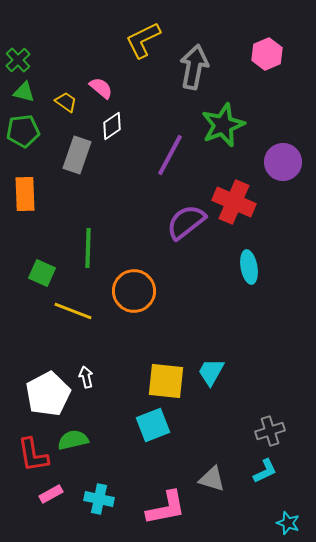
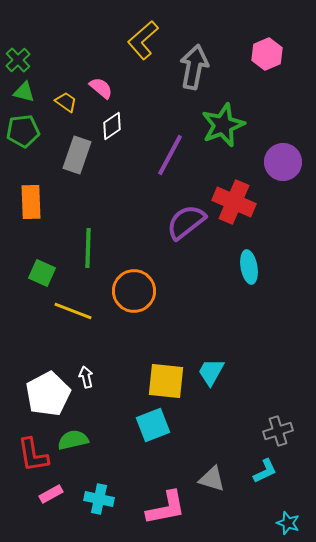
yellow L-shape: rotated 15 degrees counterclockwise
orange rectangle: moved 6 px right, 8 px down
gray cross: moved 8 px right
